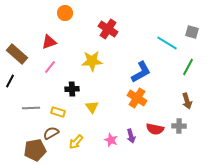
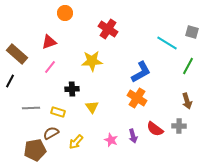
green line: moved 1 px up
red semicircle: rotated 24 degrees clockwise
purple arrow: moved 2 px right
